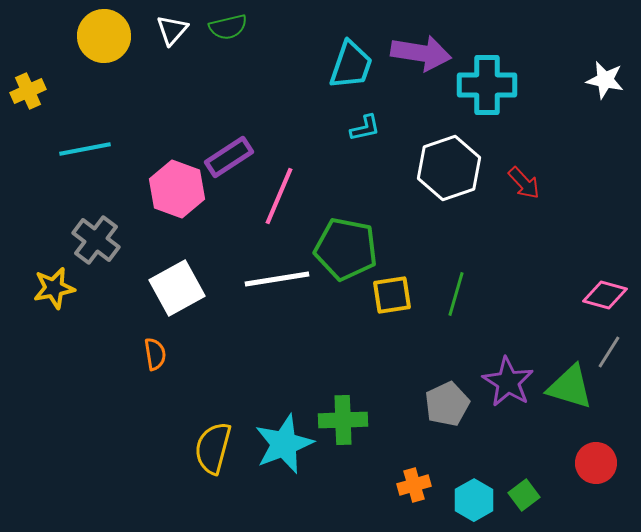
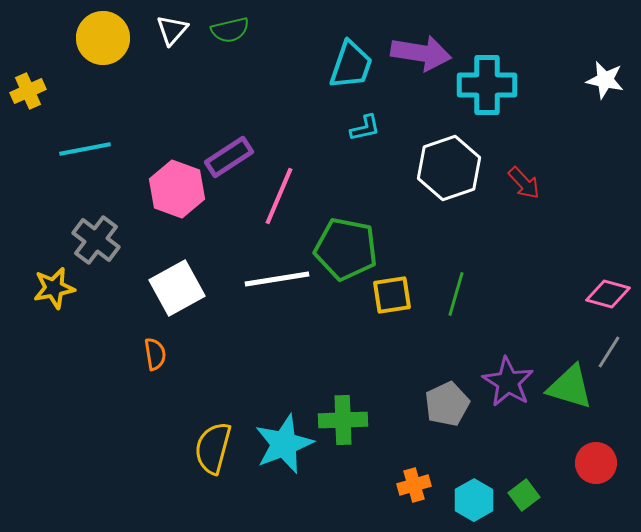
green semicircle: moved 2 px right, 3 px down
yellow circle: moved 1 px left, 2 px down
pink diamond: moved 3 px right, 1 px up
